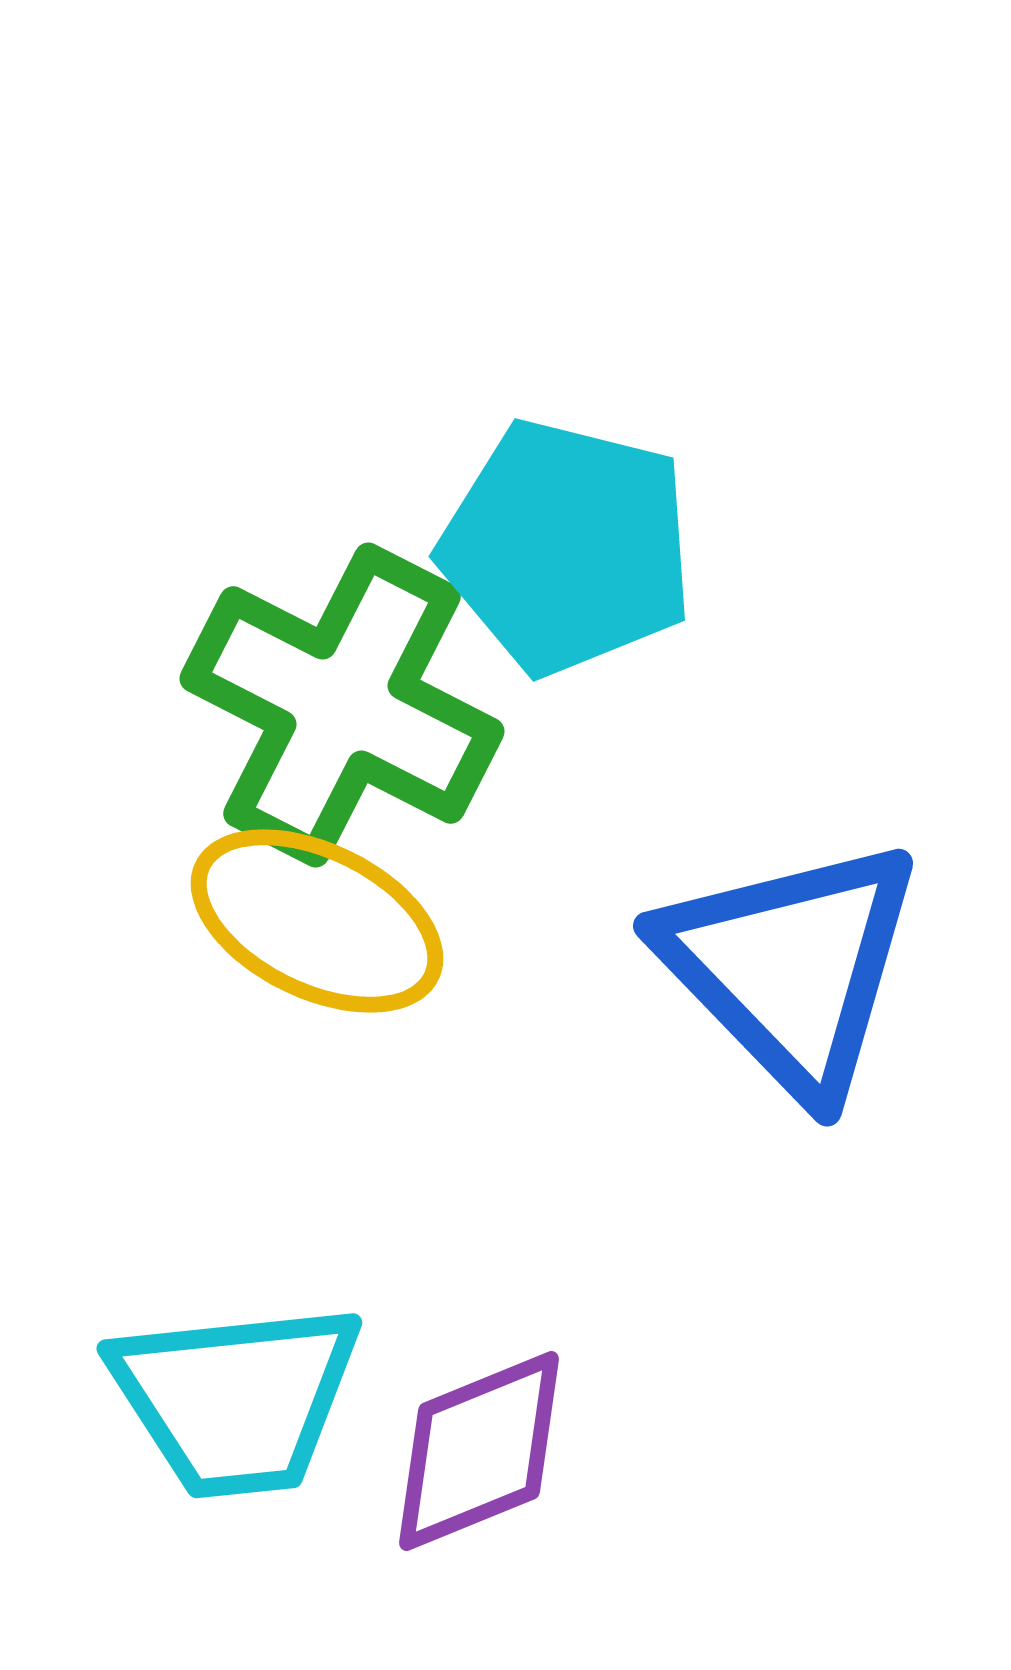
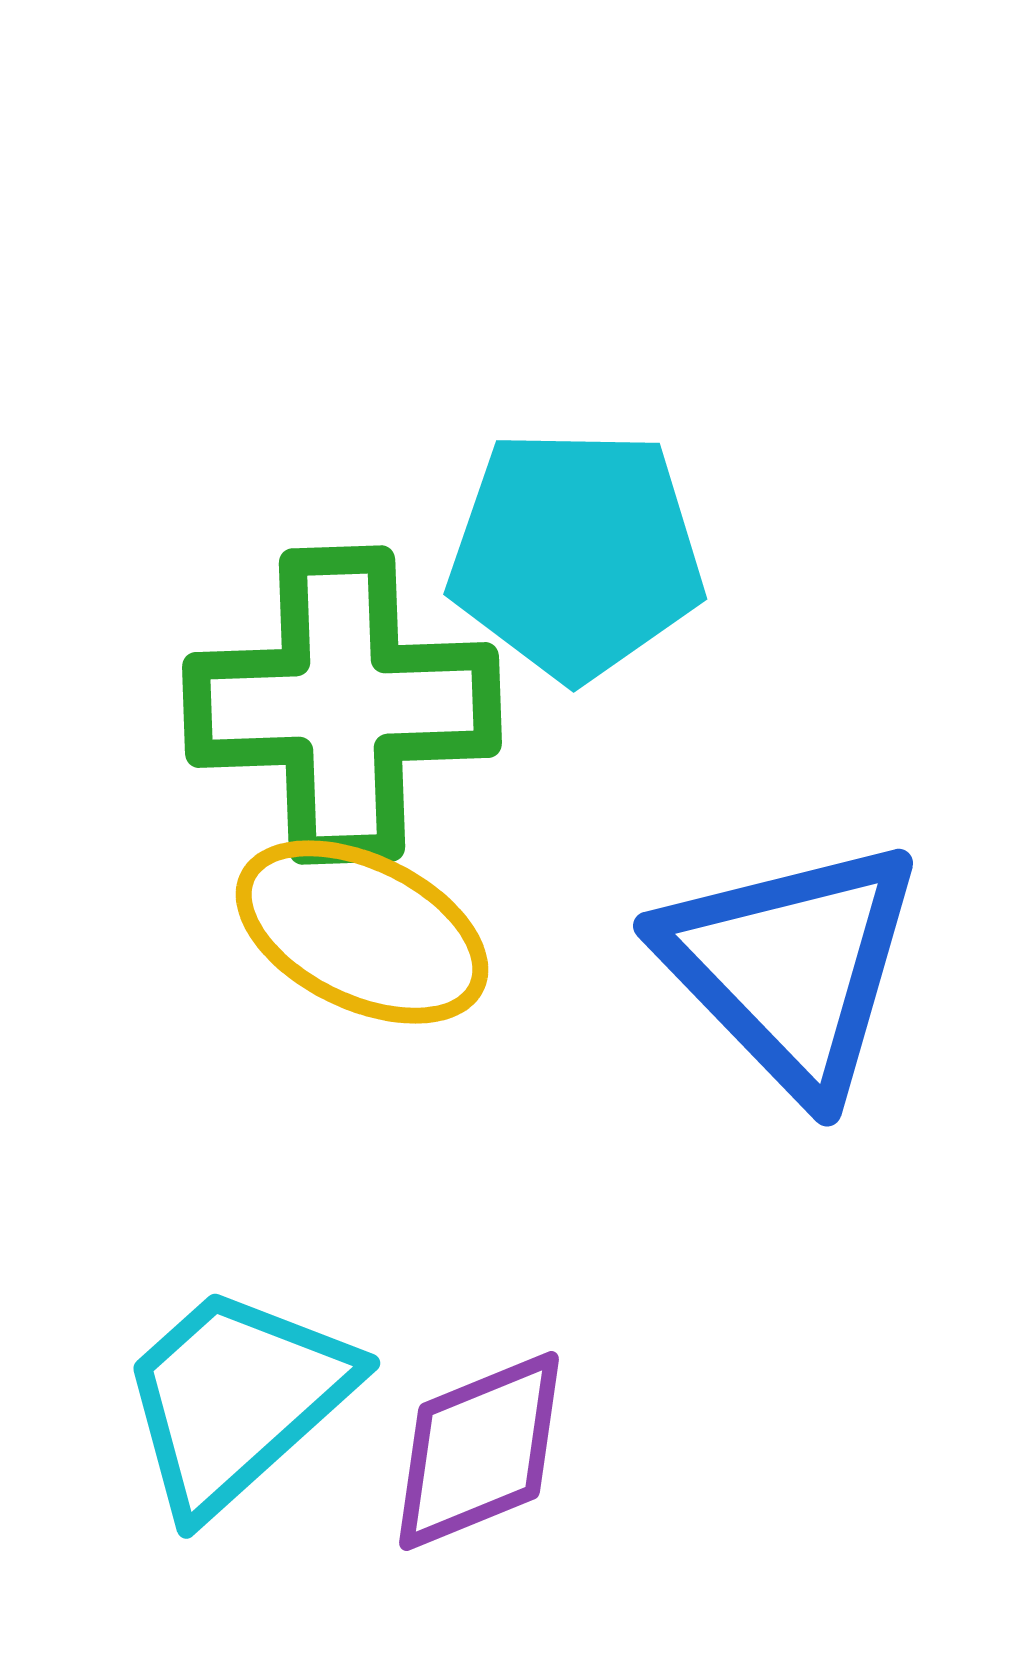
cyan pentagon: moved 9 px right, 7 px down; rotated 13 degrees counterclockwise
green cross: rotated 29 degrees counterclockwise
yellow ellipse: moved 45 px right, 11 px down
cyan trapezoid: rotated 144 degrees clockwise
